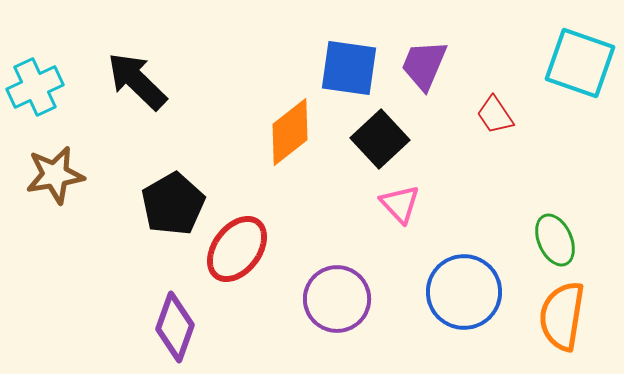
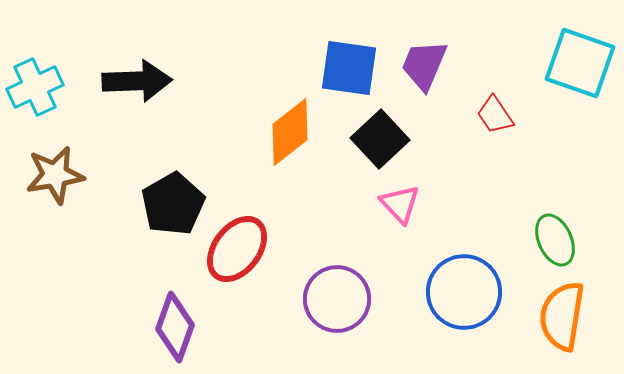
black arrow: rotated 134 degrees clockwise
